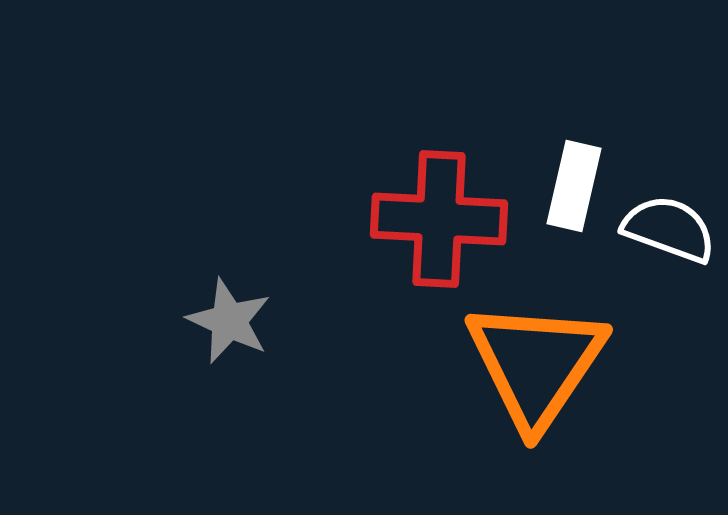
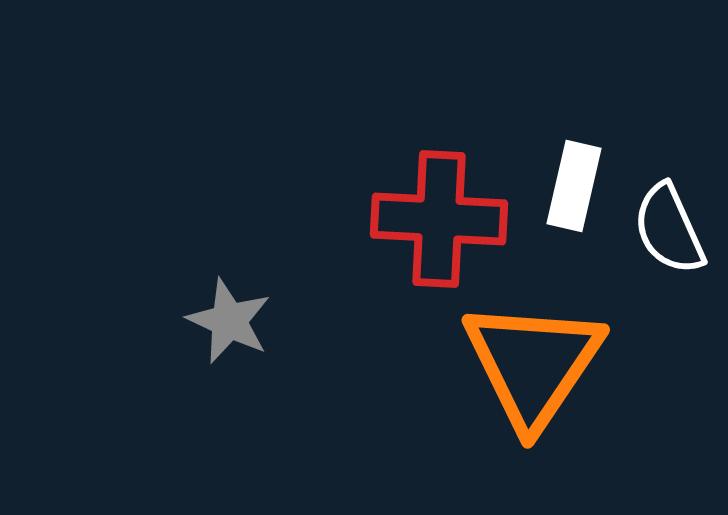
white semicircle: rotated 134 degrees counterclockwise
orange triangle: moved 3 px left
